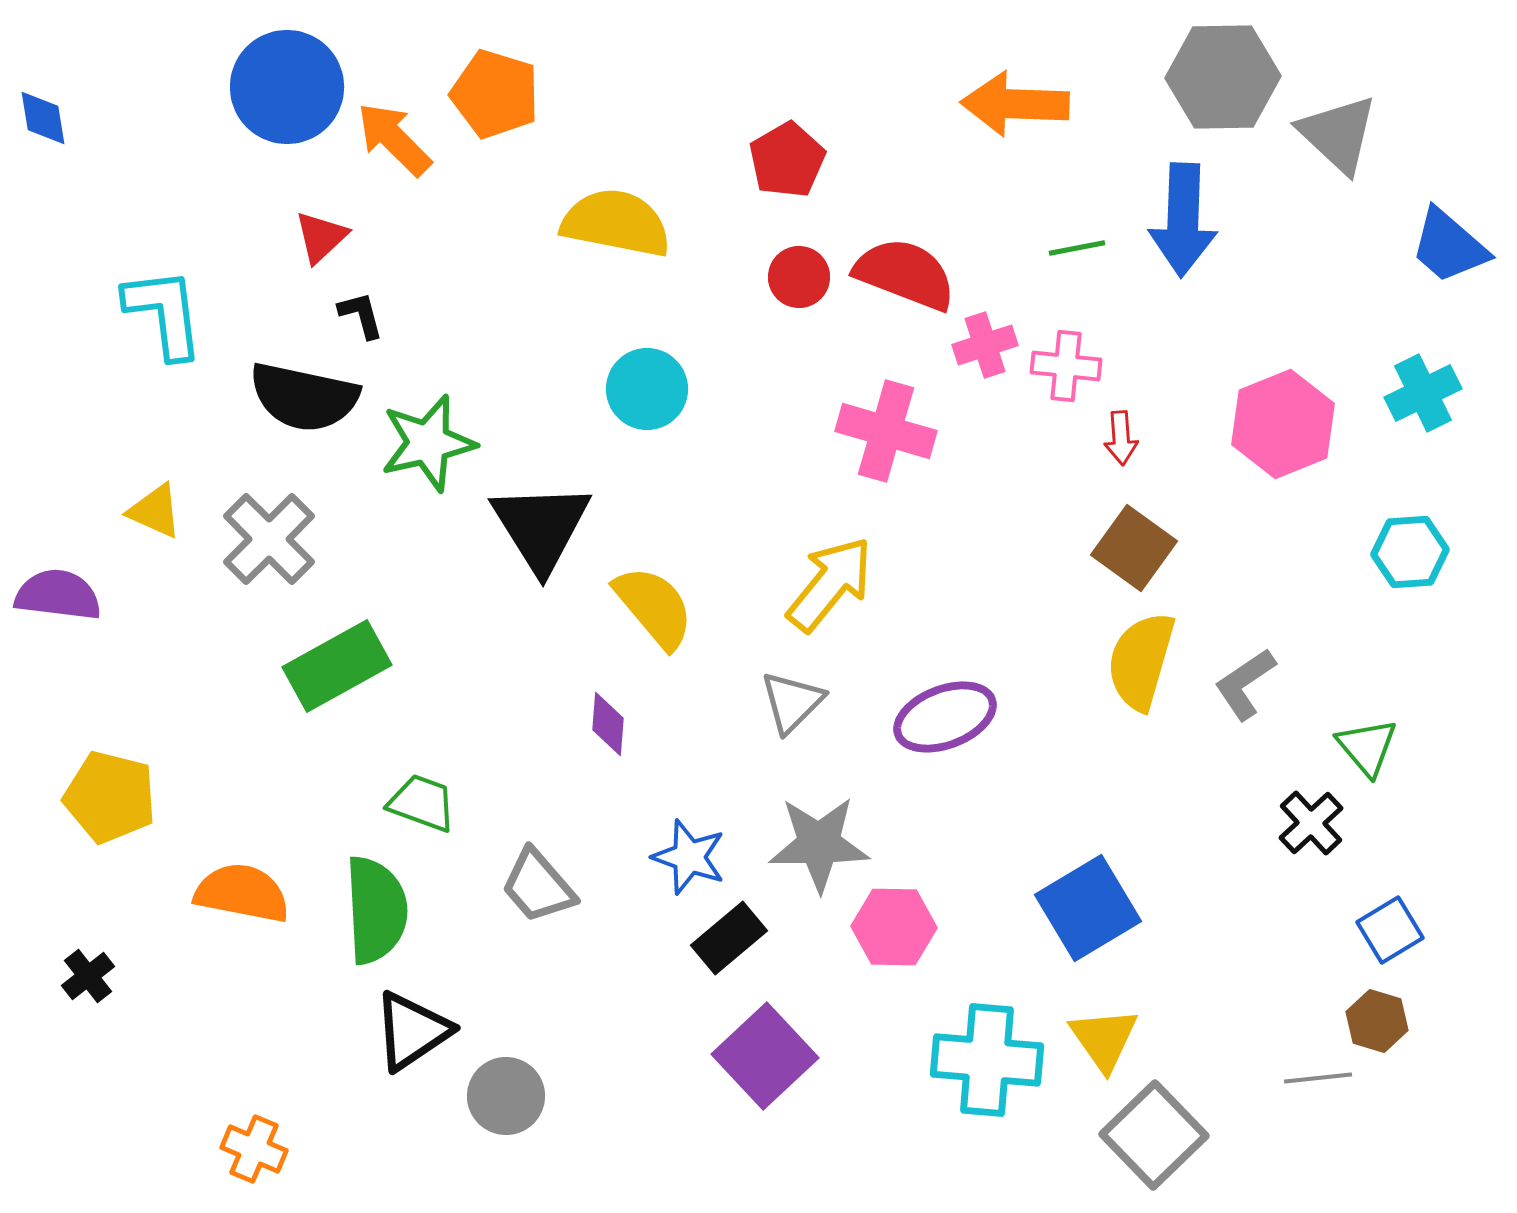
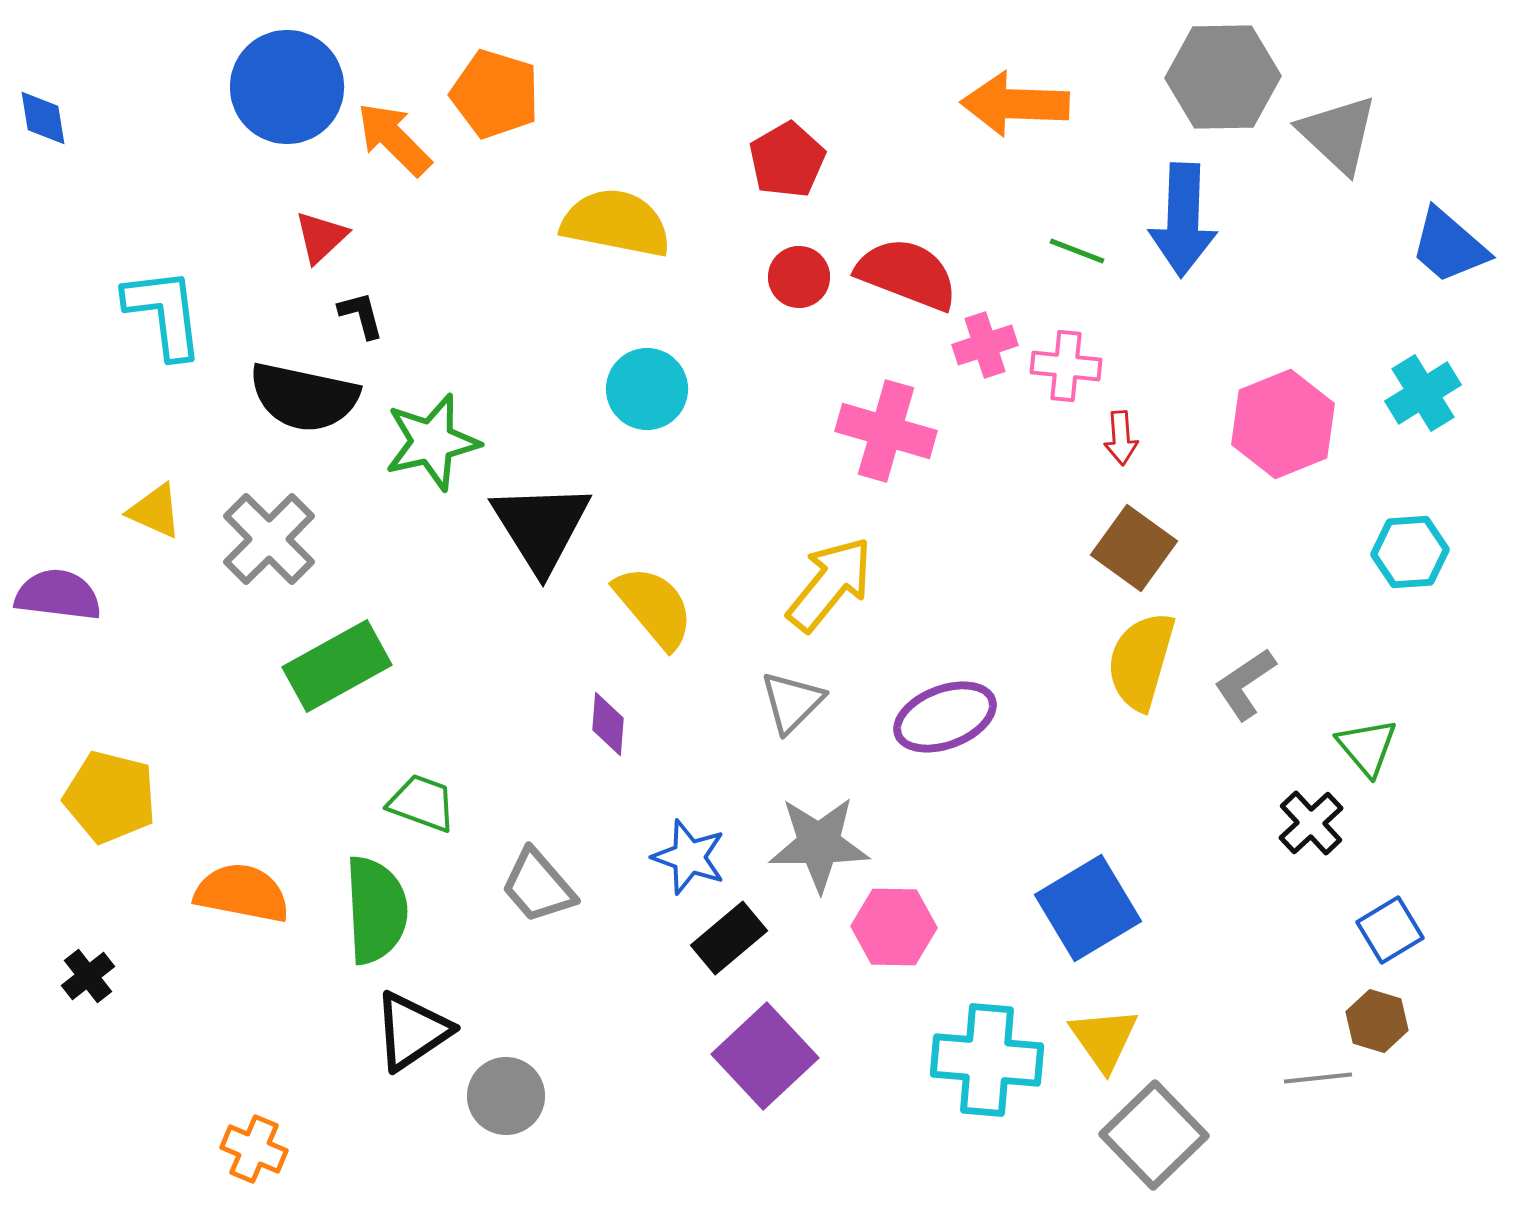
green line at (1077, 248): moved 3 px down; rotated 32 degrees clockwise
red semicircle at (905, 274): moved 2 px right
cyan cross at (1423, 393): rotated 6 degrees counterclockwise
green star at (428, 443): moved 4 px right, 1 px up
